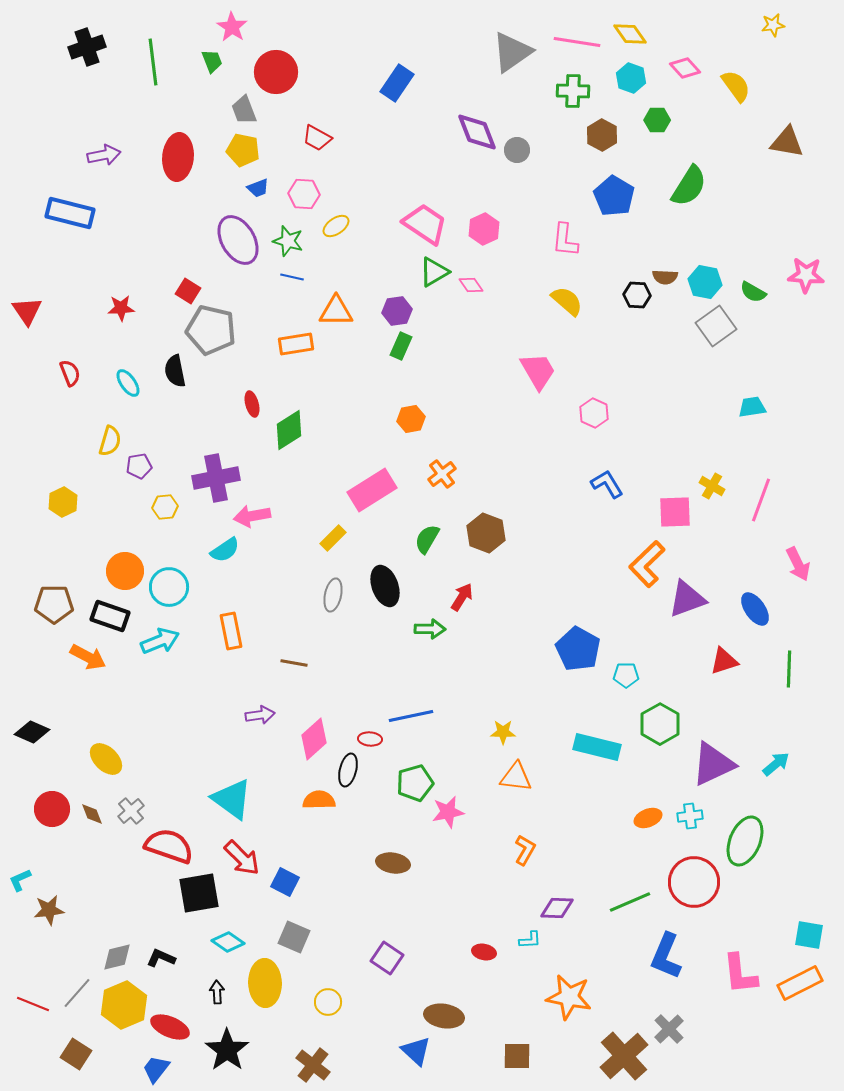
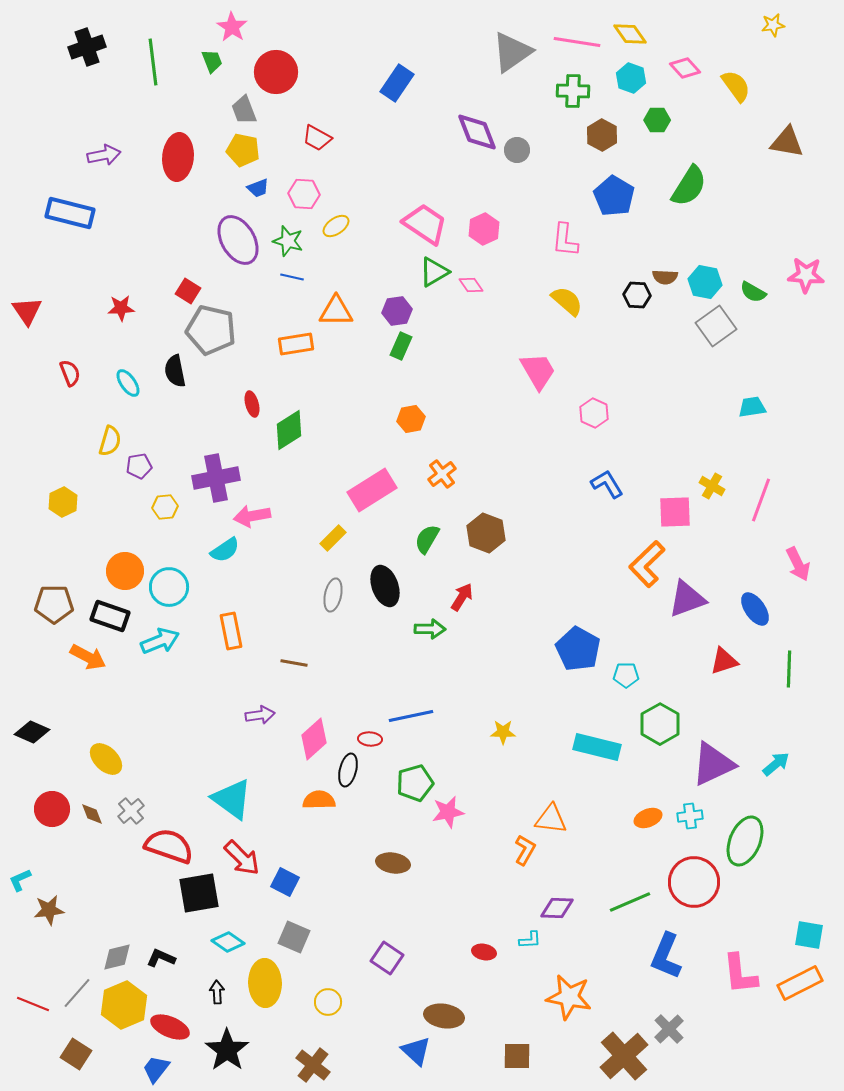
orange triangle at (516, 777): moved 35 px right, 42 px down
